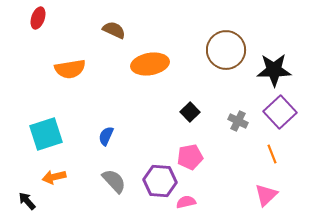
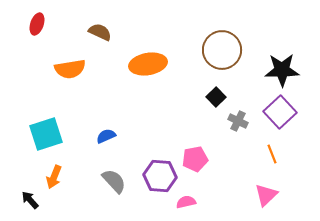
red ellipse: moved 1 px left, 6 px down
brown semicircle: moved 14 px left, 2 px down
brown circle: moved 4 px left
orange ellipse: moved 2 px left
black star: moved 8 px right
black square: moved 26 px right, 15 px up
blue semicircle: rotated 42 degrees clockwise
pink pentagon: moved 5 px right, 2 px down
orange arrow: rotated 55 degrees counterclockwise
purple hexagon: moved 5 px up
black arrow: moved 3 px right, 1 px up
